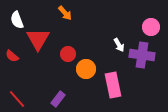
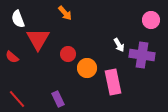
white semicircle: moved 1 px right, 1 px up
pink circle: moved 7 px up
red semicircle: moved 1 px down
orange circle: moved 1 px right, 1 px up
pink rectangle: moved 3 px up
purple rectangle: rotated 63 degrees counterclockwise
